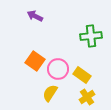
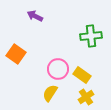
orange square: moved 19 px left, 7 px up
yellow cross: moved 1 px left
